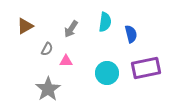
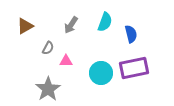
cyan semicircle: rotated 12 degrees clockwise
gray arrow: moved 4 px up
gray semicircle: moved 1 px right, 1 px up
purple rectangle: moved 12 px left
cyan circle: moved 6 px left
